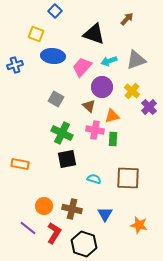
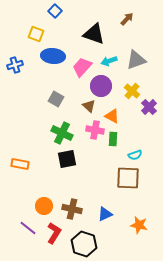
purple circle: moved 1 px left, 1 px up
orange triangle: rotated 42 degrees clockwise
cyan semicircle: moved 41 px right, 24 px up; rotated 144 degrees clockwise
blue triangle: rotated 35 degrees clockwise
